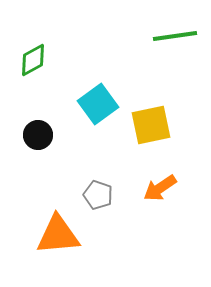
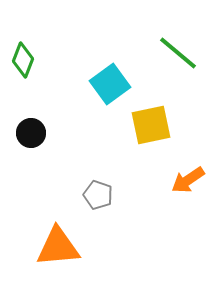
green line: moved 3 px right, 17 px down; rotated 48 degrees clockwise
green diamond: moved 10 px left; rotated 40 degrees counterclockwise
cyan square: moved 12 px right, 20 px up
black circle: moved 7 px left, 2 px up
orange arrow: moved 28 px right, 8 px up
orange triangle: moved 12 px down
